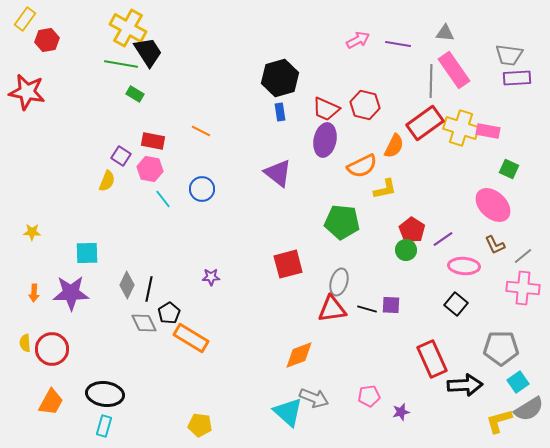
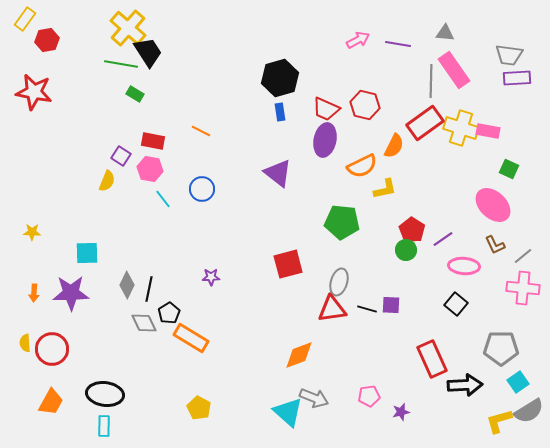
yellow cross at (128, 28): rotated 12 degrees clockwise
red star at (27, 92): moved 7 px right
gray semicircle at (529, 409): moved 2 px down
yellow pentagon at (200, 425): moved 1 px left, 17 px up; rotated 20 degrees clockwise
cyan rectangle at (104, 426): rotated 15 degrees counterclockwise
